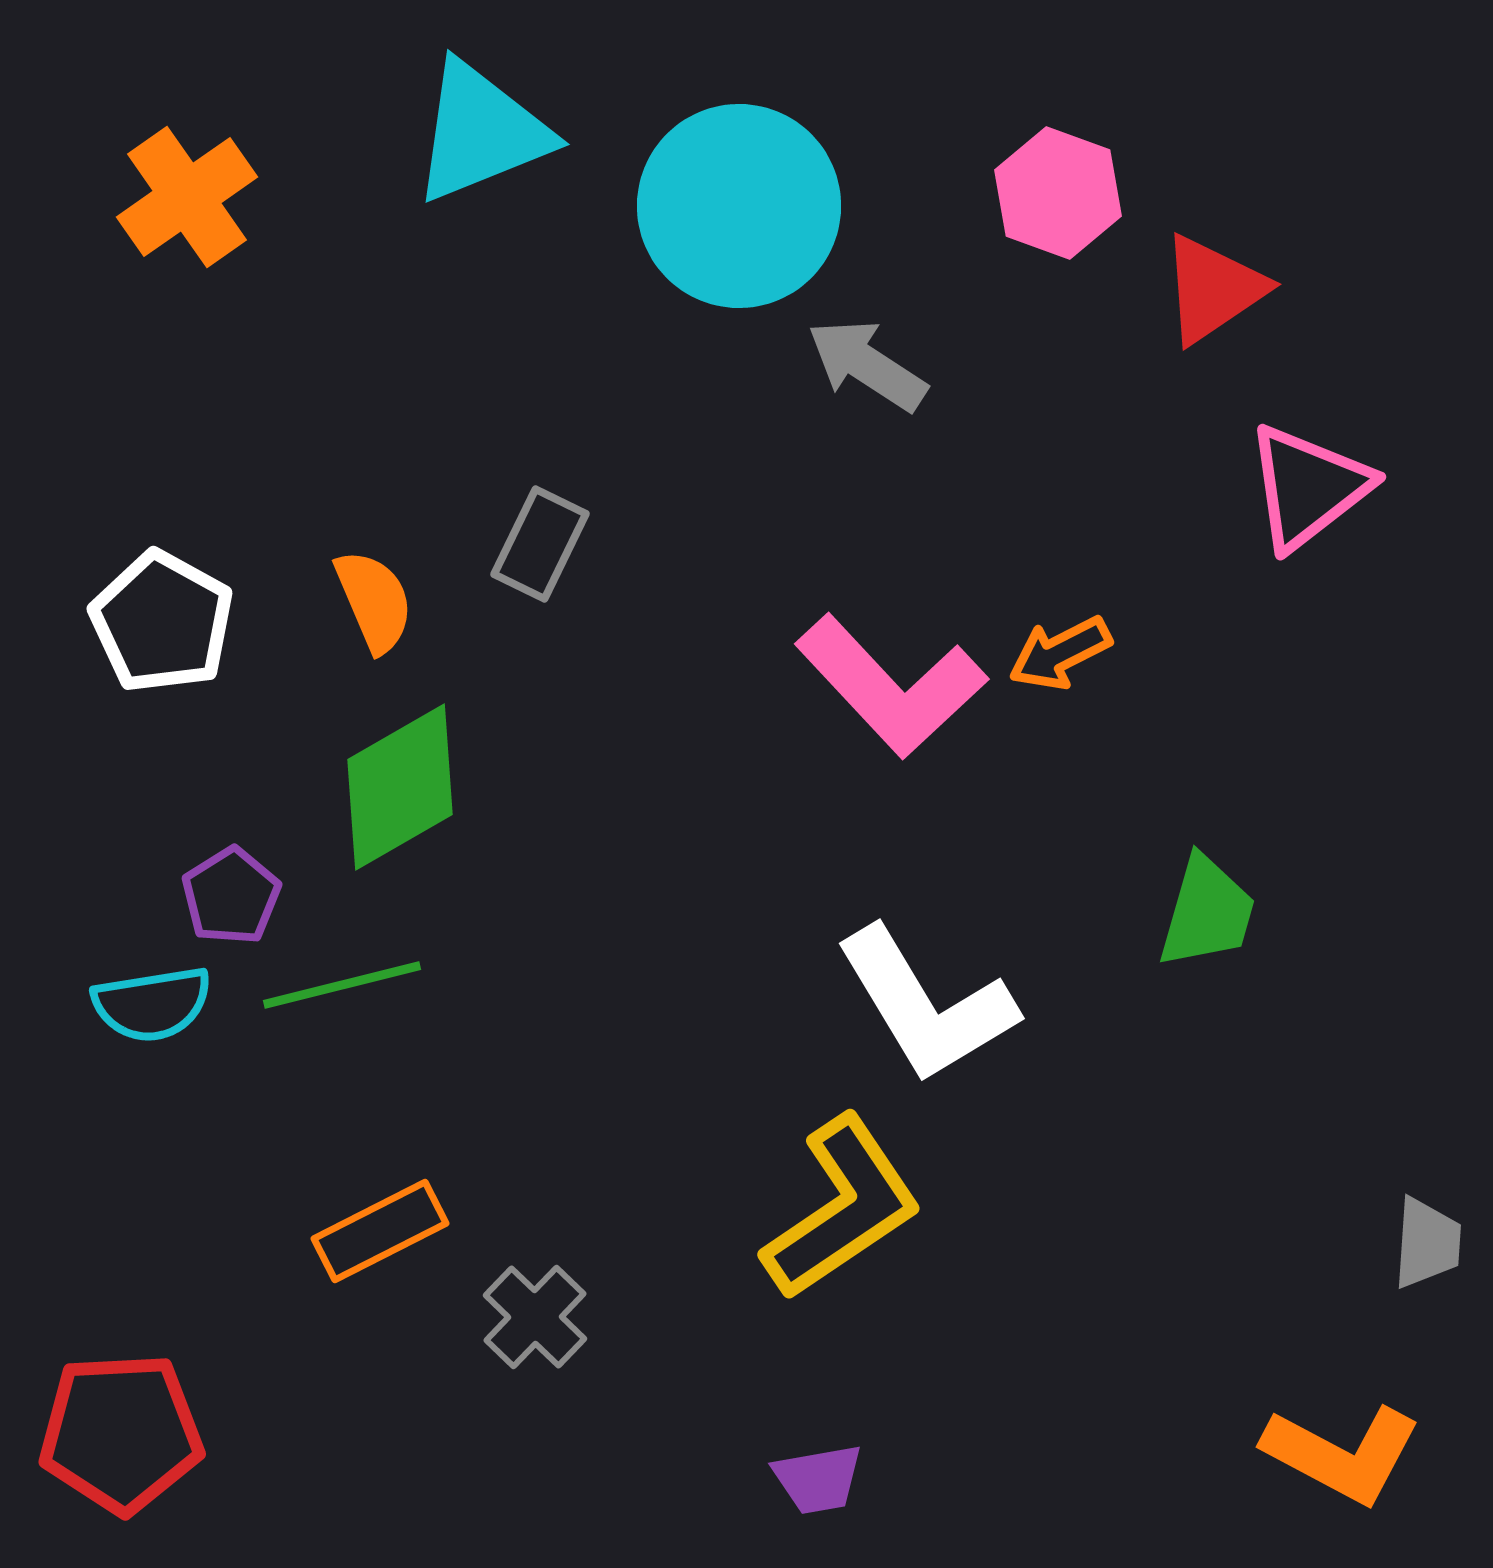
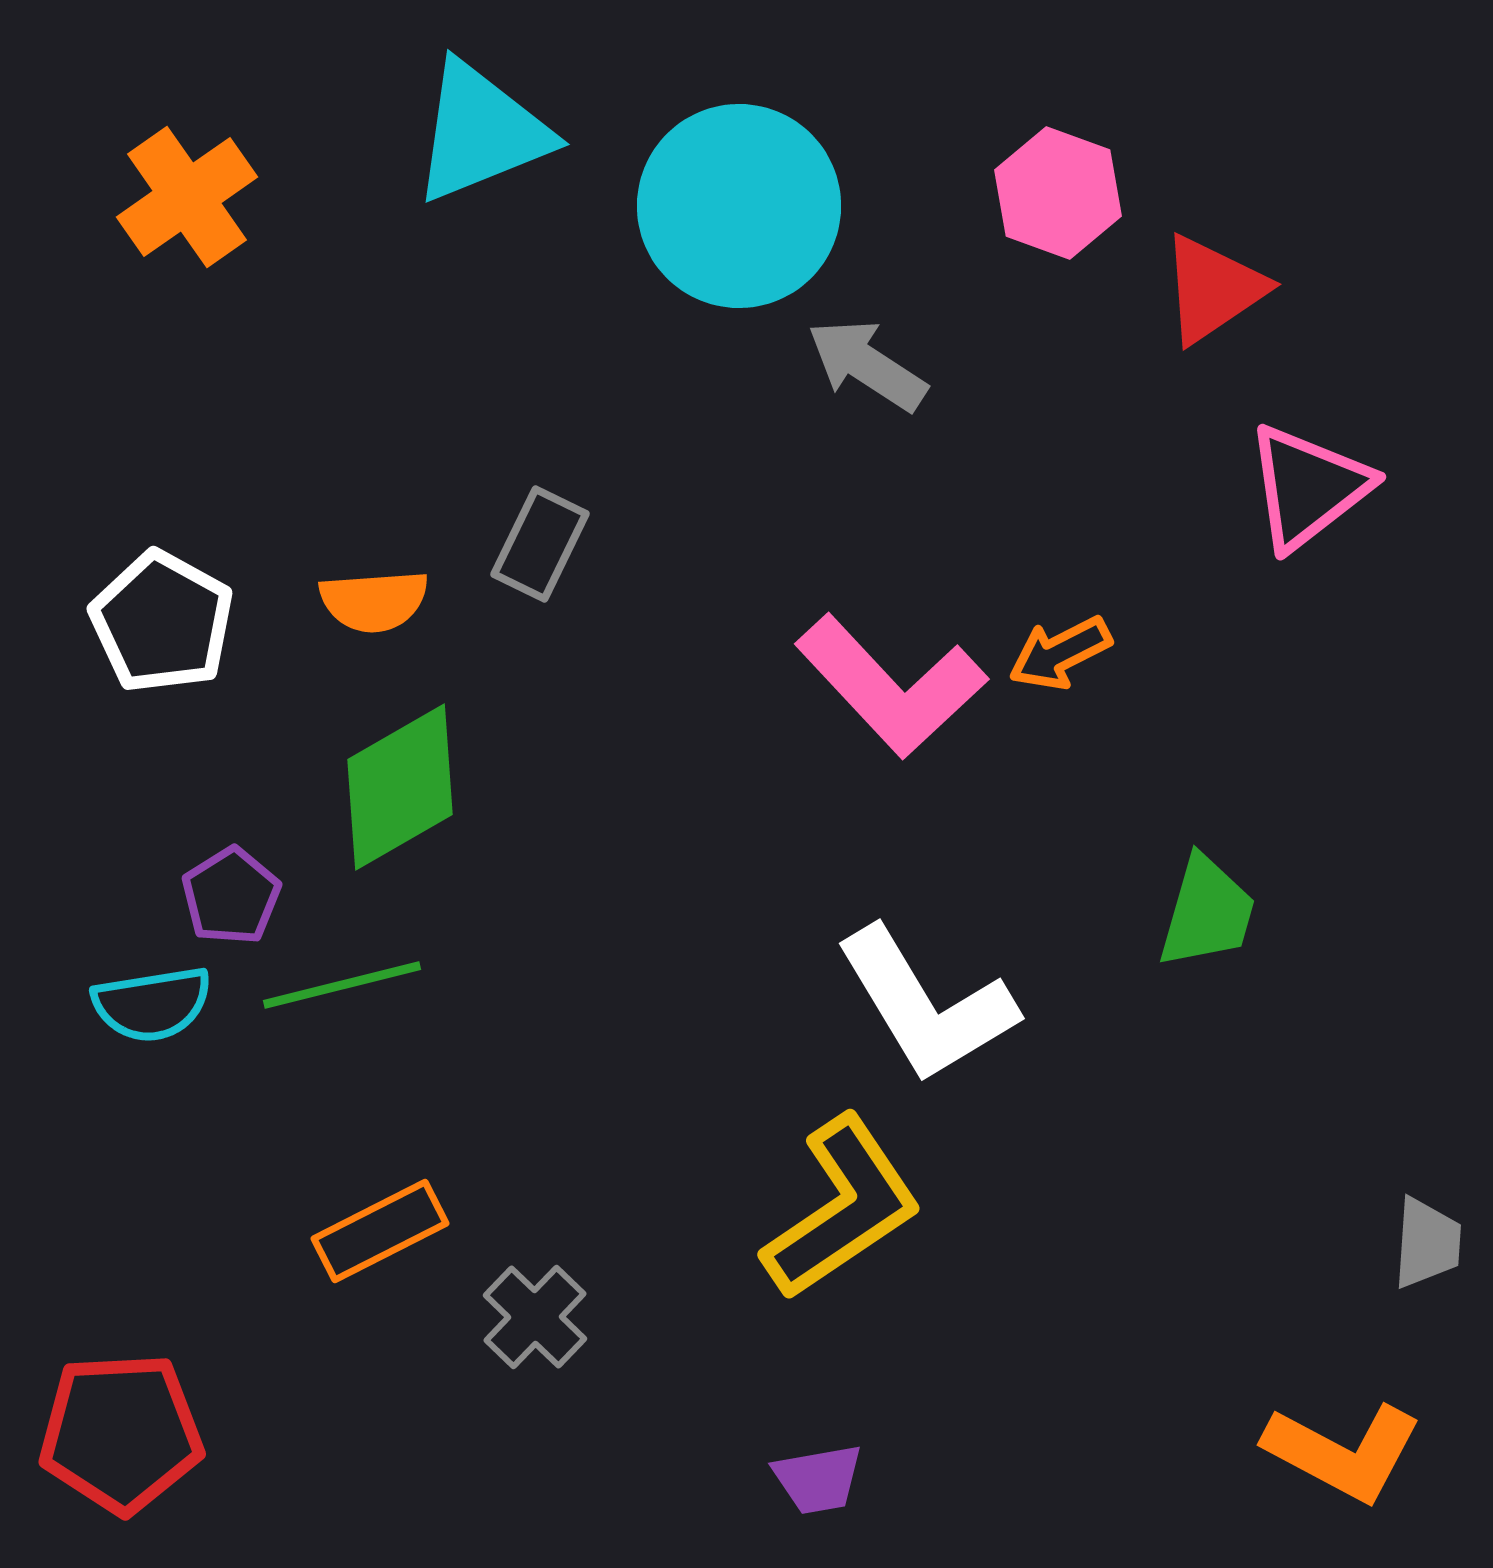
orange semicircle: rotated 109 degrees clockwise
orange L-shape: moved 1 px right, 2 px up
